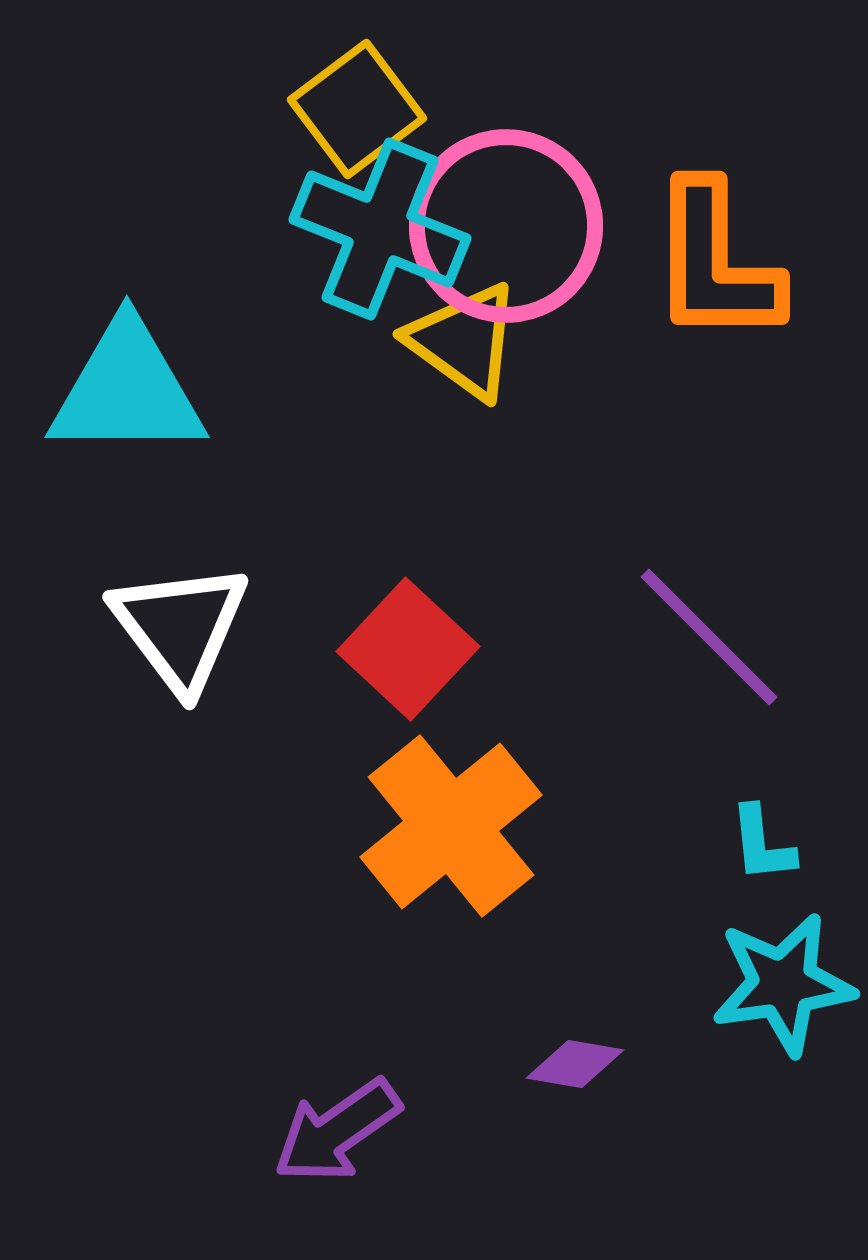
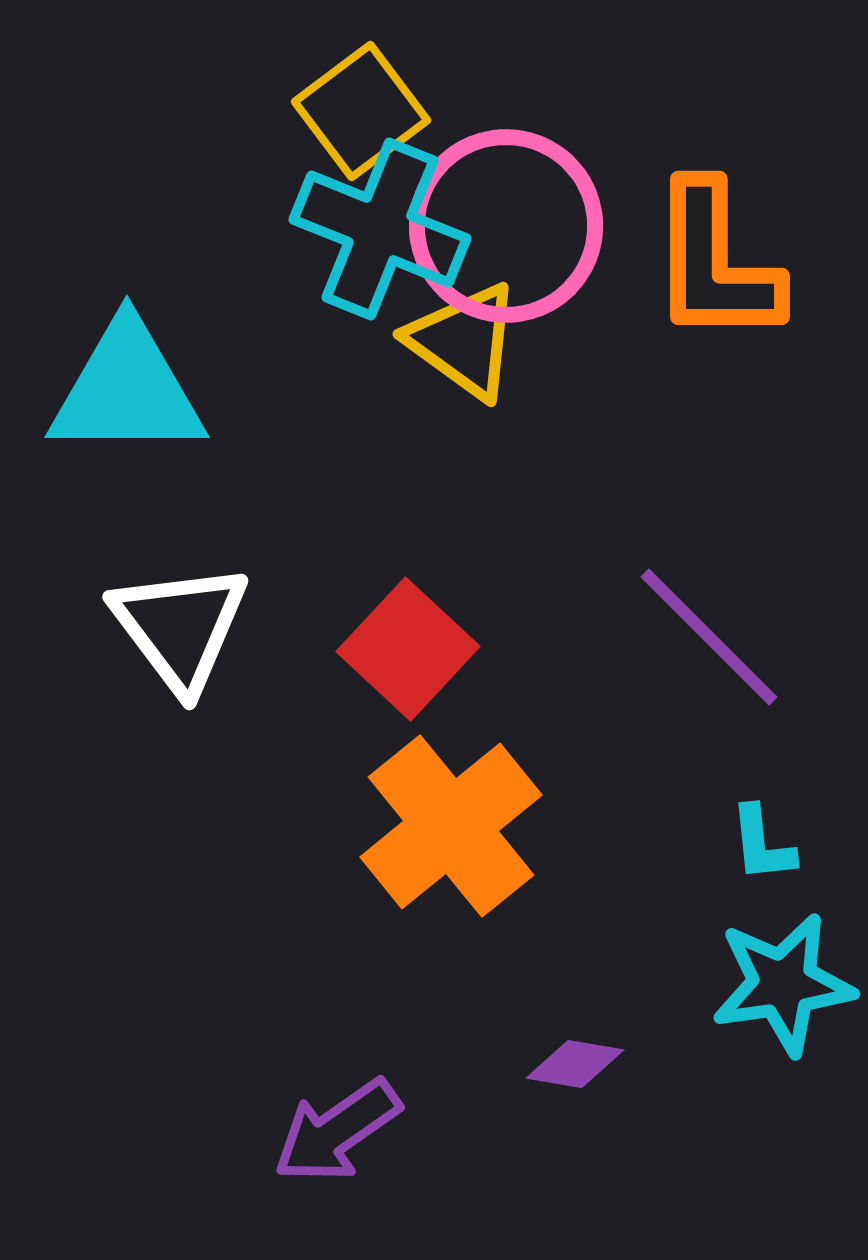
yellow square: moved 4 px right, 2 px down
